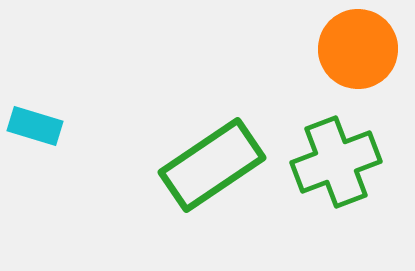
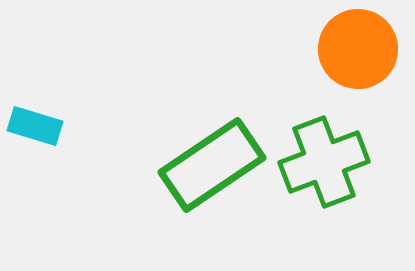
green cross: moved 12 px left
